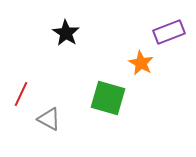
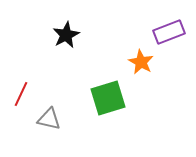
black star: moved 2 px down; rotated 12 degrees clockwise
orange star: moved 1 px up
green square: rotated 33 degrees counterclockwise
gray triangle: rotated 15 degrees counterclockwise
